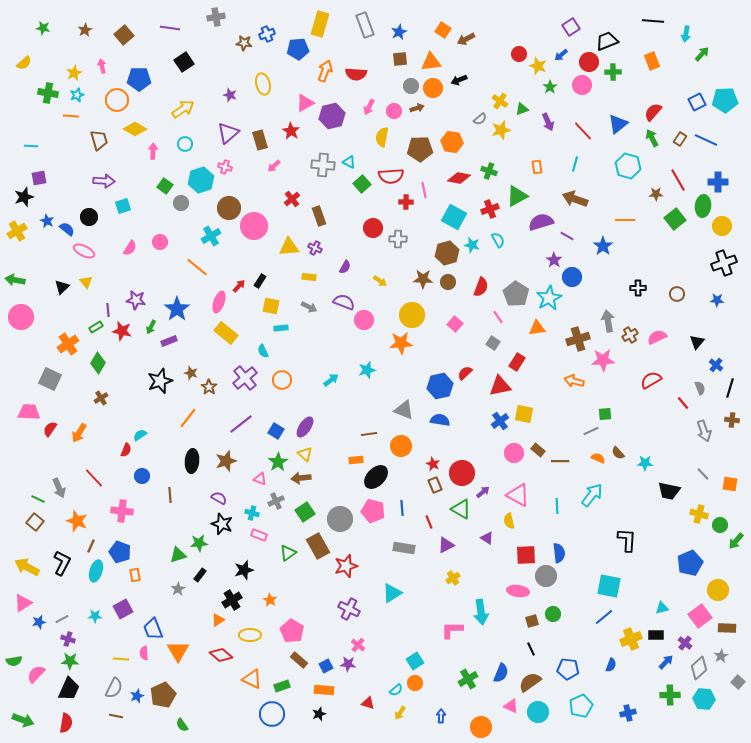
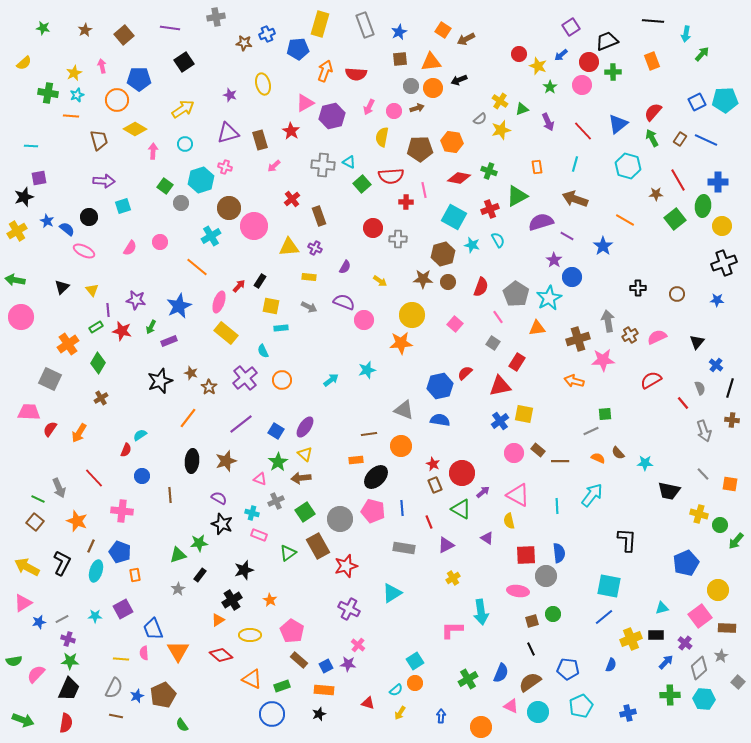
purple triangle at (228, 133): rotated 25 degrees clockwise
orange line at (625, 220): rotated 30 degrees clockwise
brown hexagon at (447, 253): moved 4 px left, 1 px down
yellow triangle at (86, 282): moved 6 px right, 8 px down
blue star at (177, 309): moved 2 px right, 3 px up; rotated 10 degrees clockwise
blue pentagon at (690, 563): moved 4 px left
